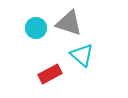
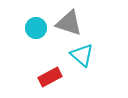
red rectangle: moved 3 px down
